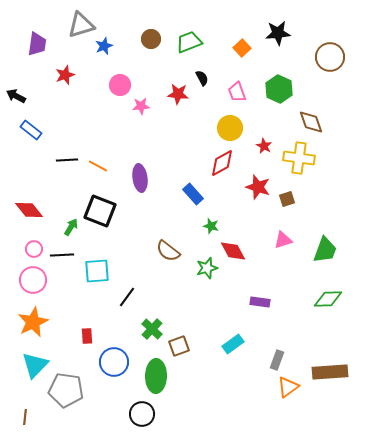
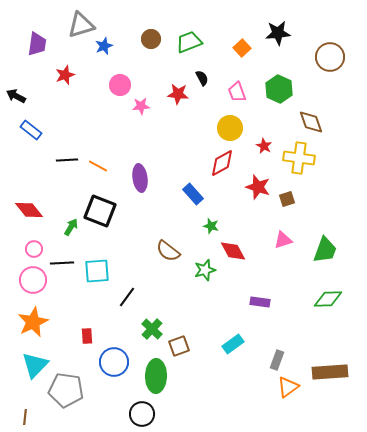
black line at (62, 255): moved 8 px down
green star at (207, 268): moved 2 px left, 2 px down
